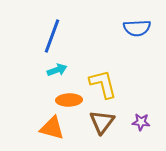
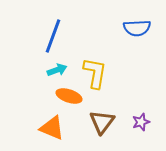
blue line: moved 1 px right
yellow L-shape: moved 8 px left, 11 px up; rotated 24 degrees clockwise
orange ellipse: moved 4 px up; rotated 20 degrees clockwise
purple star: rotated 24 degrees counterclockwise
orange triangle: rotated 8 degrees clockwise
